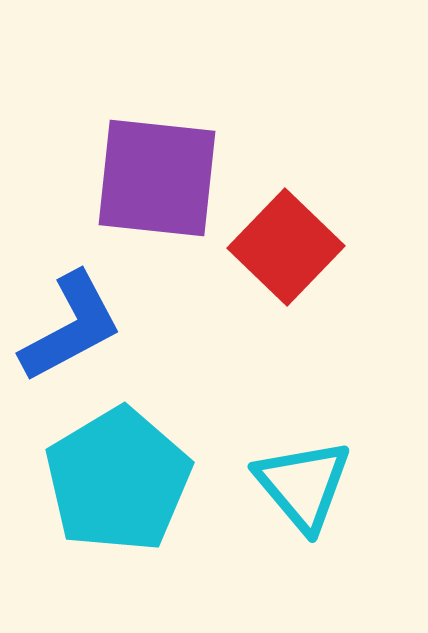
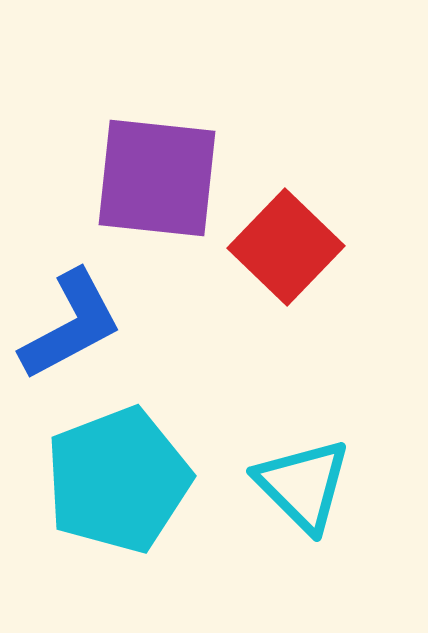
blue L-shape: moved 2 px up
cyan pentagon: rotated 10 degrees clockwise
cyan triangle: rotated 5 degrees counterclockwise
